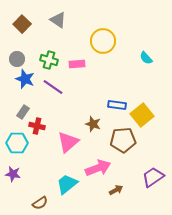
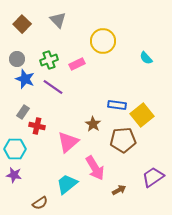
gray triangle: rotated 12 degrees clockwise
green cross: rotated 36 degrees counterclockwise
pink rectangle: rotated 21 degrees counterclockwise
brown star: rotated 14 degrees clockwise
cyan hexagon: moved 2 px left, 6 px down
pink arrow: moved 3 px left; rotated 80 degrees clockwise
purple star: moved 1 px right, 1 px down
brown arrow: moved 3 px right
